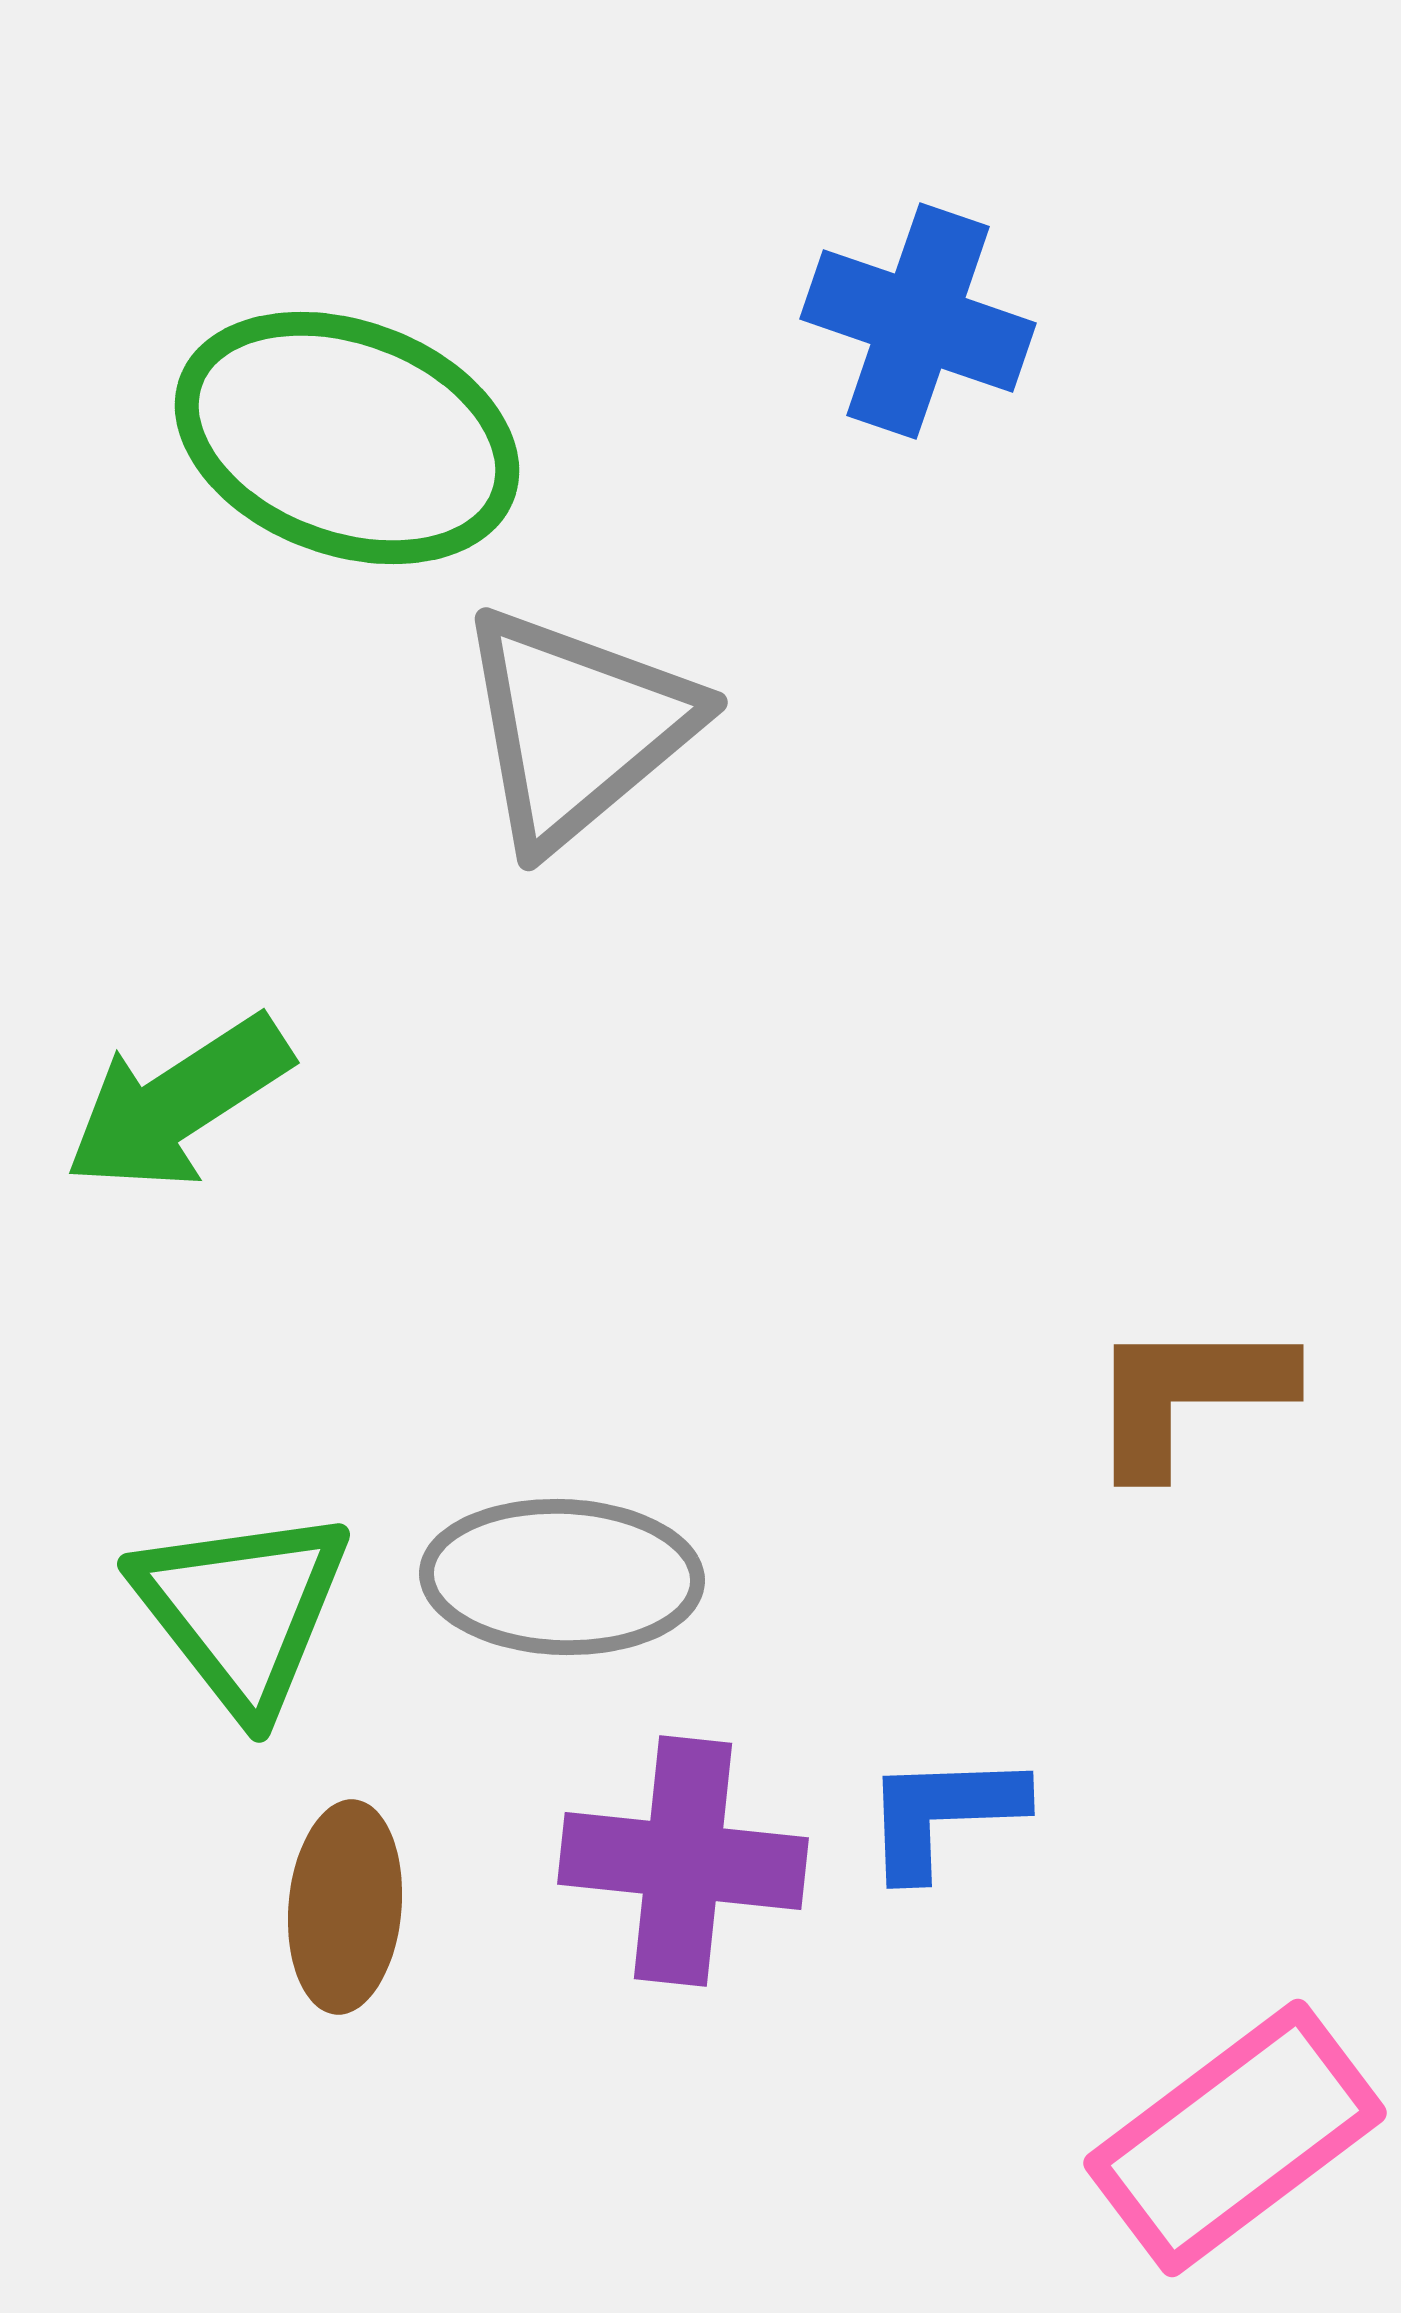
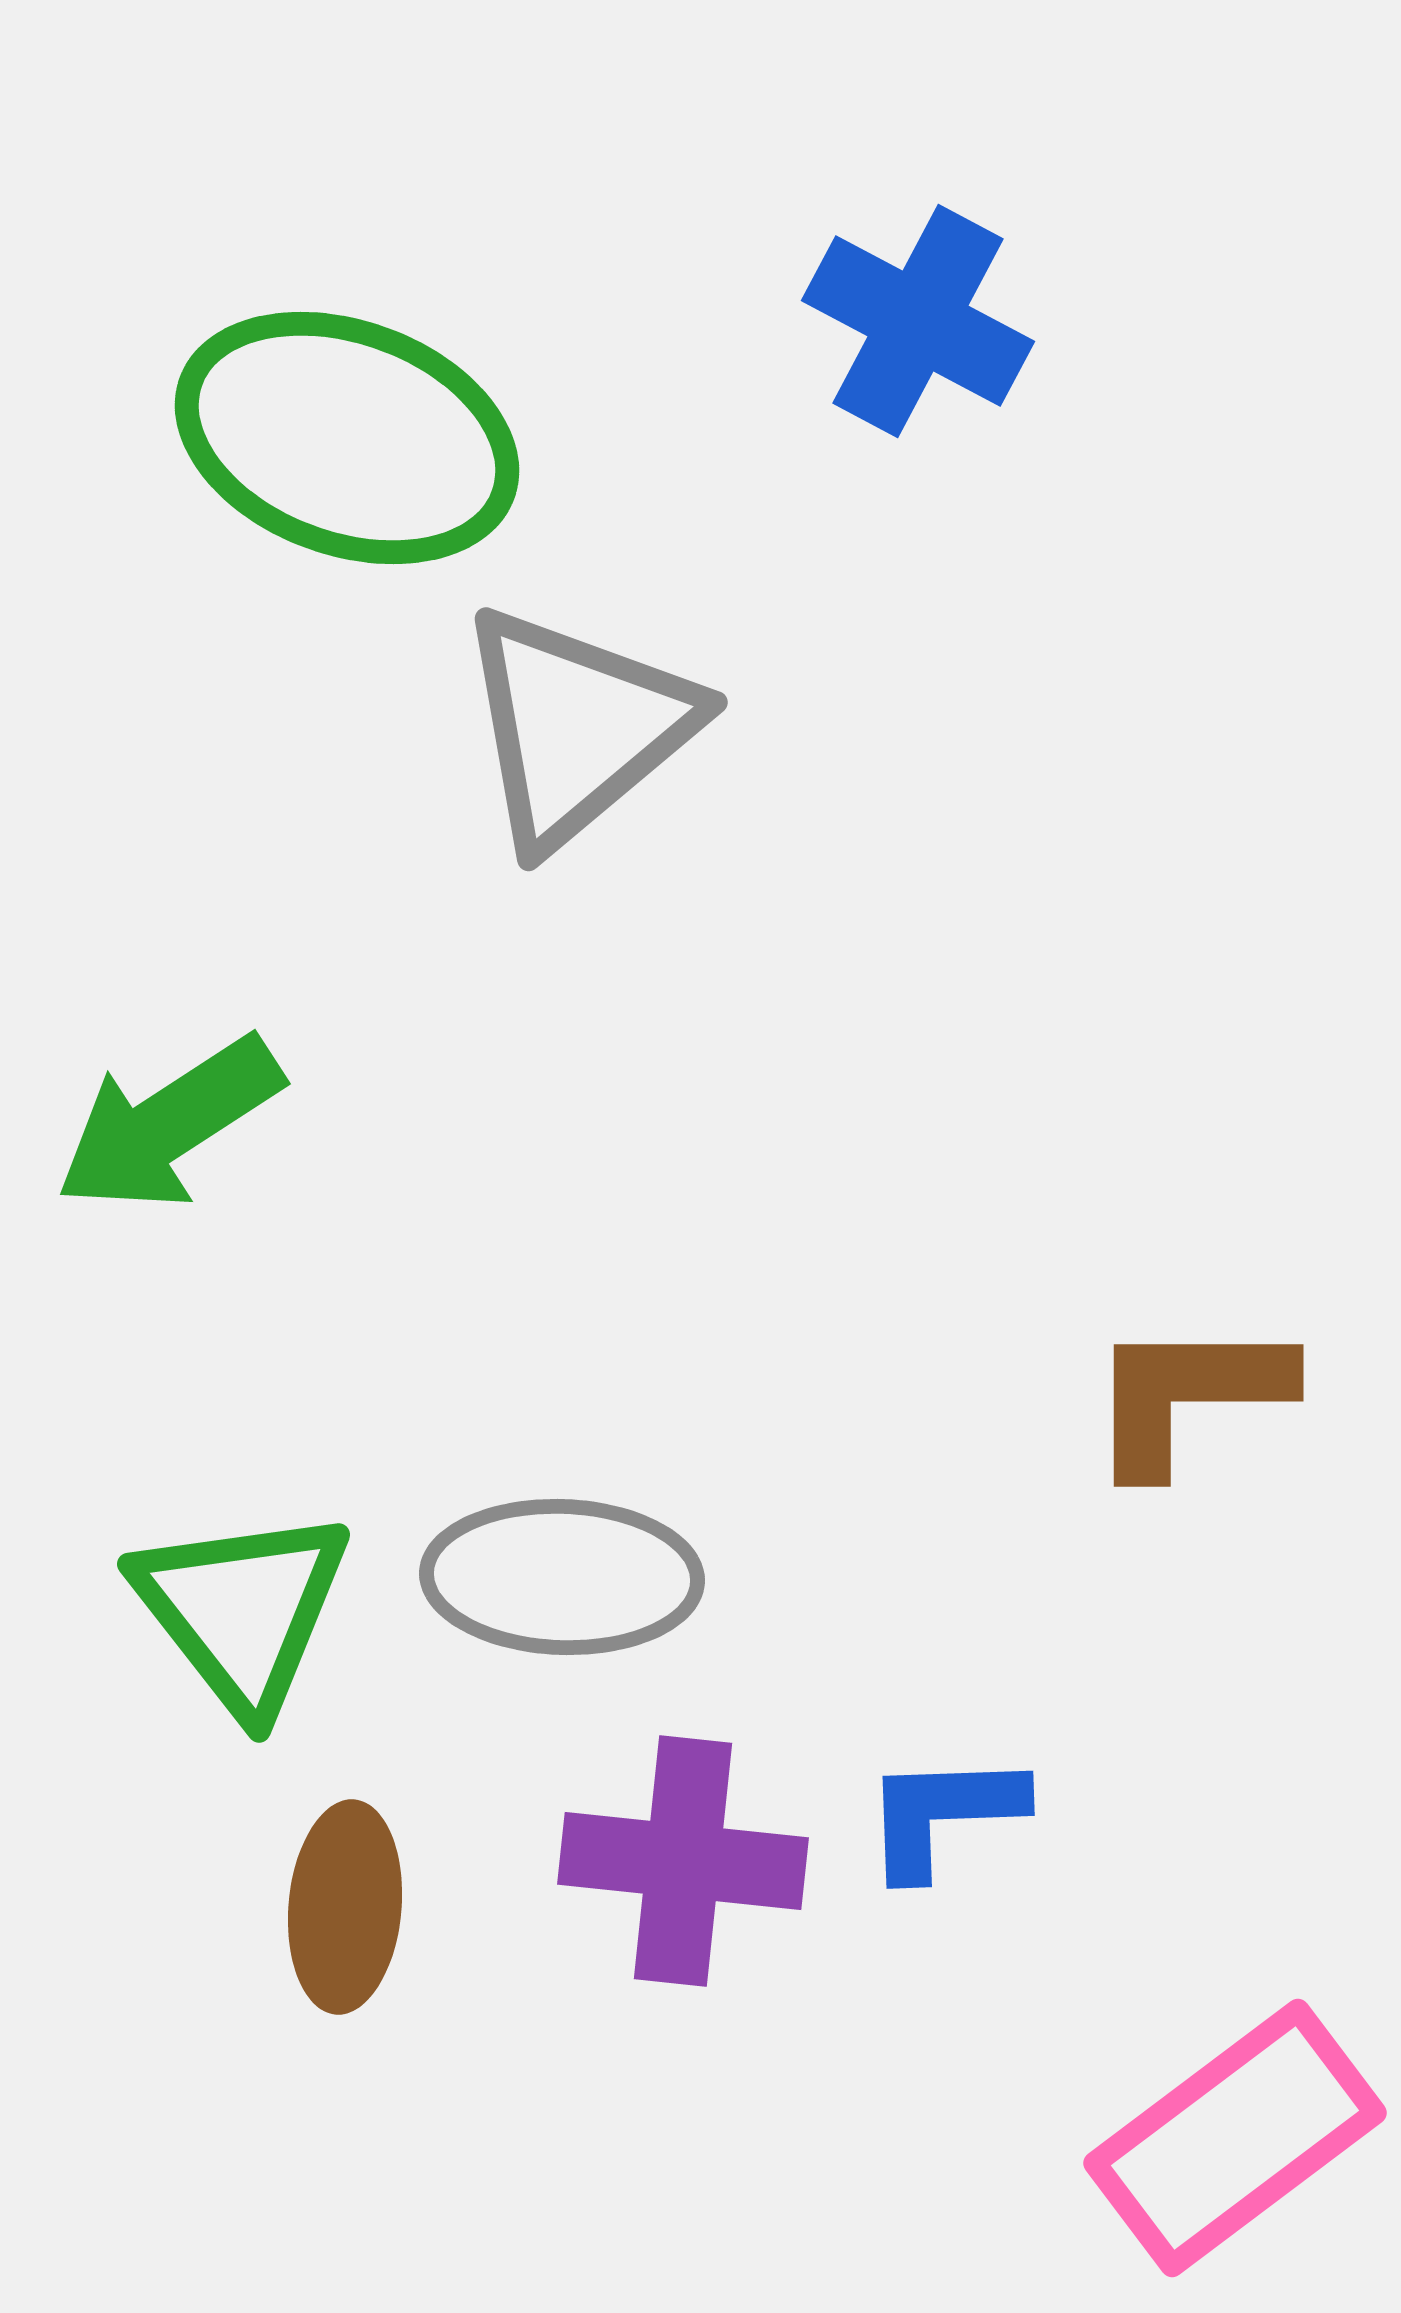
blue cross: rotated 9 degrees clockwise
green arrow: moved 9 px left, 21 px down
